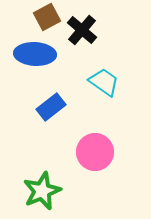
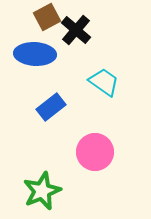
black cross: moved 6 px left
